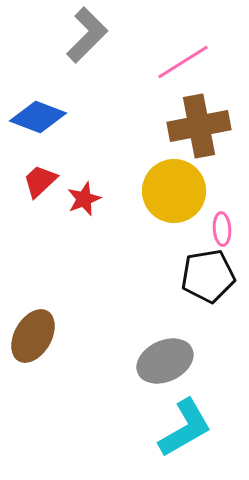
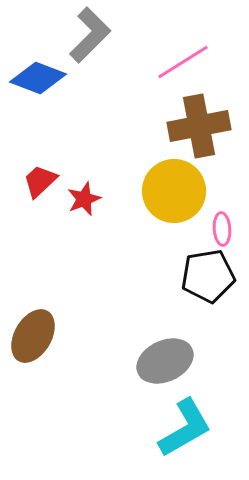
gray L-shape: moved 3 px right
blue diamond: moved 39 px up
